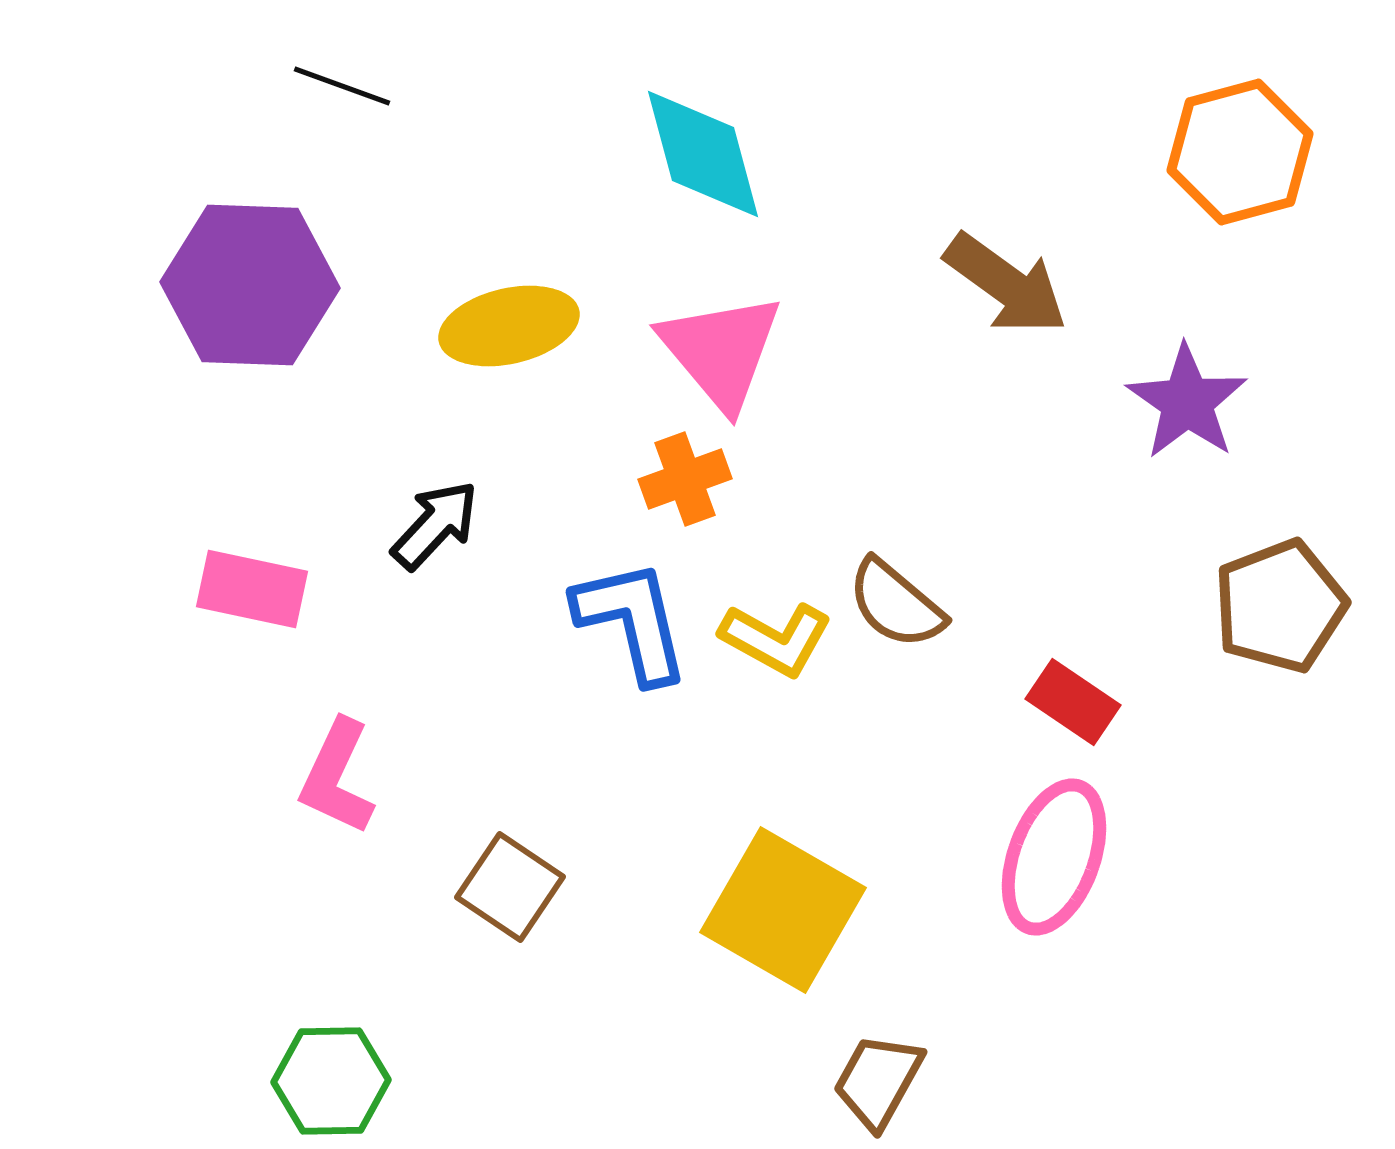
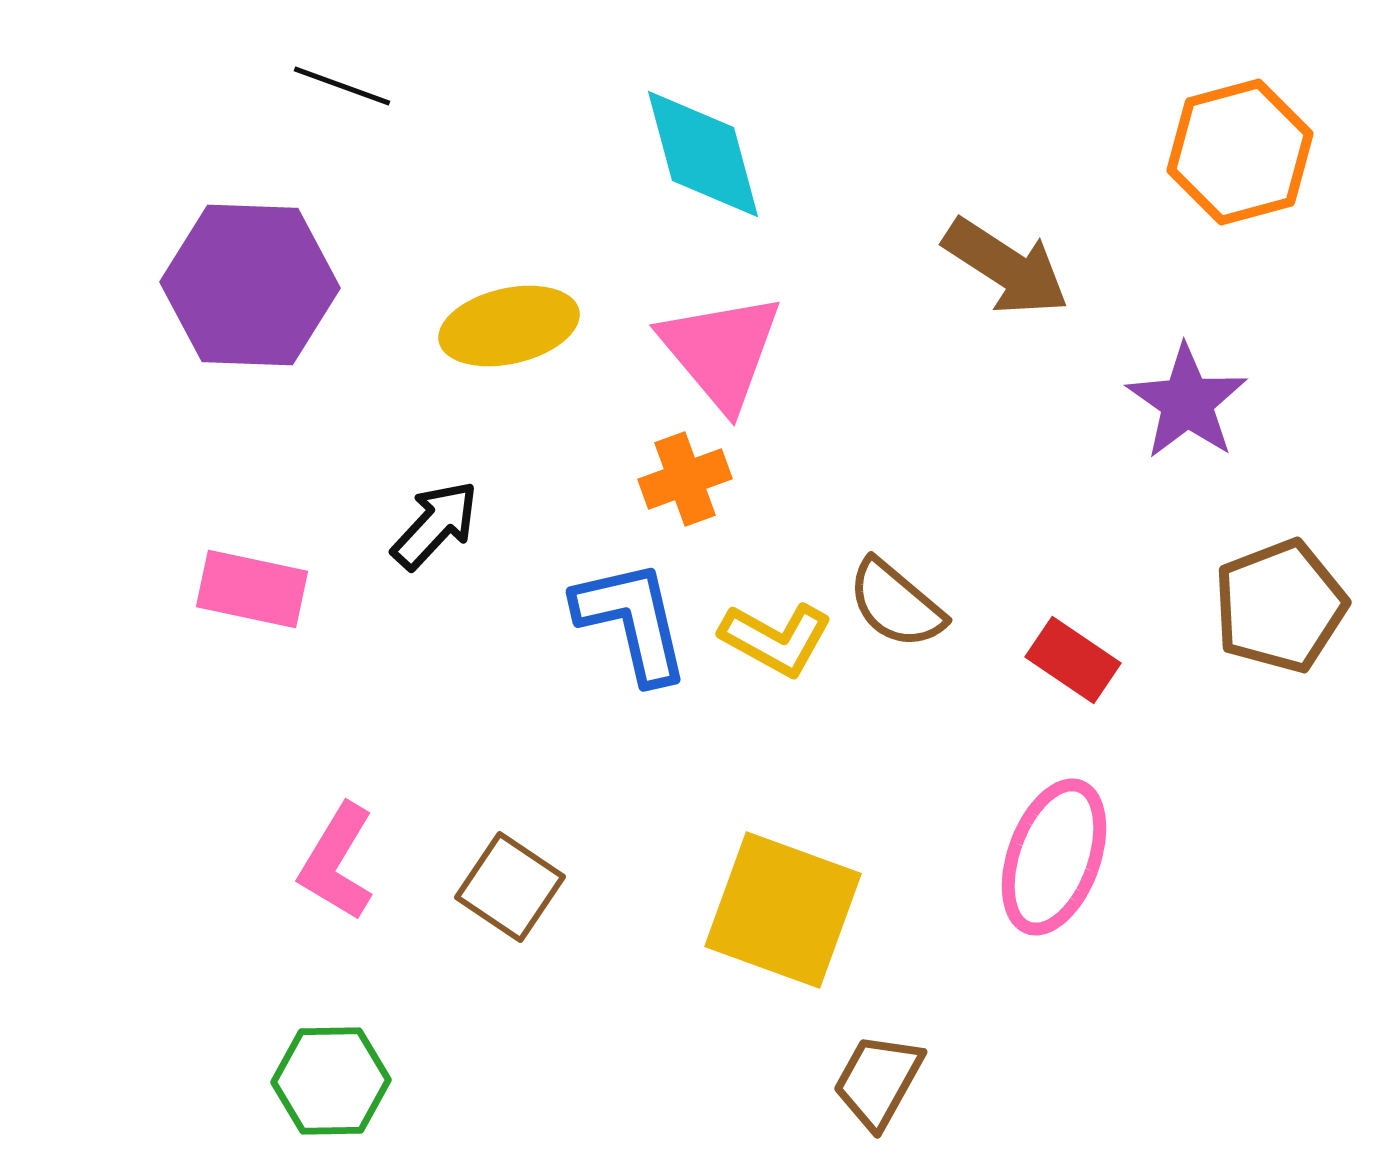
brown arrow: moved 17 px up; rotated 3 degrees counterclockwise
red rectangle: moved 42 px up
pink L-shape: moved 85 px down; rotated 6 degrees clockwise
yellow square: rotated 10 degrees counterclockwise
